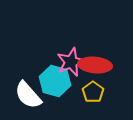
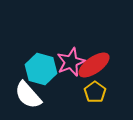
red ellipse: moved 1 px left; rotated 40 degrees counterclockwise
cyan hexagon: moved 14 px left, 12 px up
yellow pentagon: moved 2 px right
